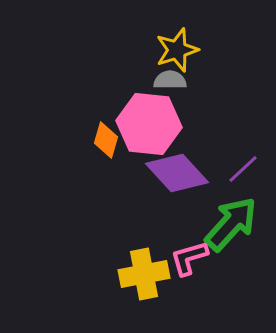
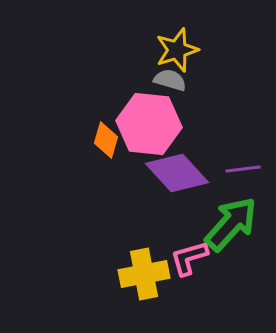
gray semicircle: rotated 16 degrees clockwise
purple line: rotated 36 degrees clockwise
